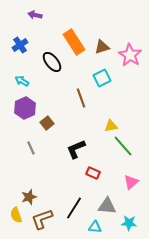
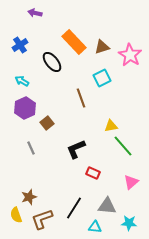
purple arrow: moved 2 px up
orange rectangle: rotated 10 degrees counterclockwise
